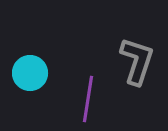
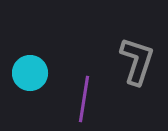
purple line: moved 4 px left
